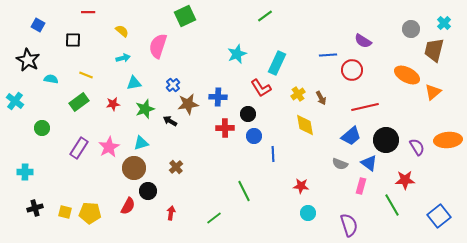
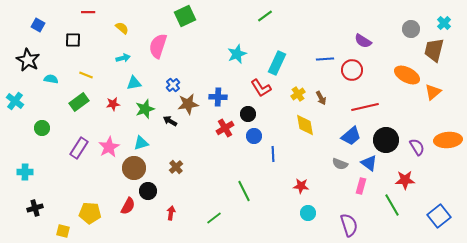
yellow semicircle at (122, 31): moved 3 px up
blue line at (328, 55): moved 3 px left, 4 px down
red cross at (225, 128): rotated 30 degrees counterclockwise
yellow square at (65, 212): moved 2 px left, 19 px down
